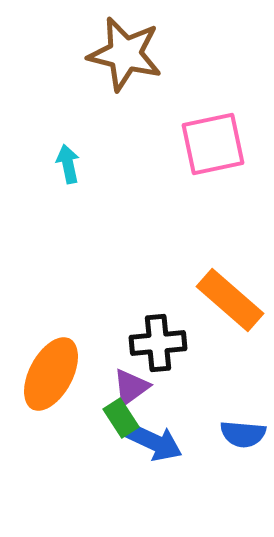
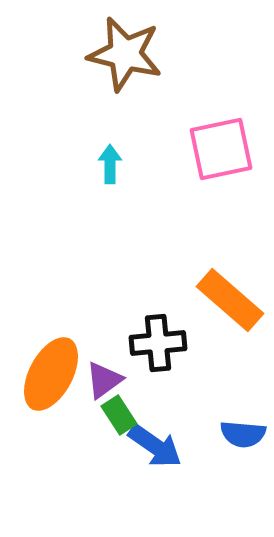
pink square: moved 8 px right, 5 px down
cyan arrow: moved 42 px right; rotated 12 degrees clockwise
purple triangle: moved 27 px left, 7 px up
green rectangle: moved 2 px left, 3 px up
blue arrow: moved 1 px right, 4 px down; rotated 10 degrees clockwise
